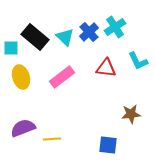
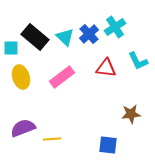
blue cross: moved 2 px down
